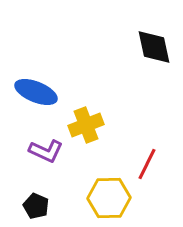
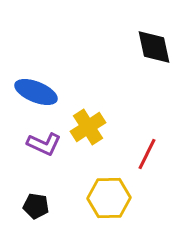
yellow cross: moved 2 px right, 2 px down; rotated 12 degrees counterclockwise
purple L-shape: moved 2 px left, 7 px up
red line: moved 10 px up
black pentagon: rotated 15 degrees counterclockwise
